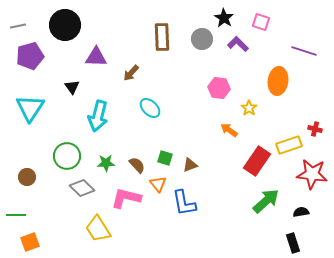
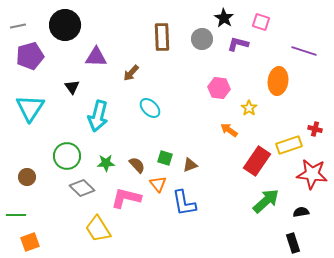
purple L-shape: rotated 30 degrees counterclockwise
